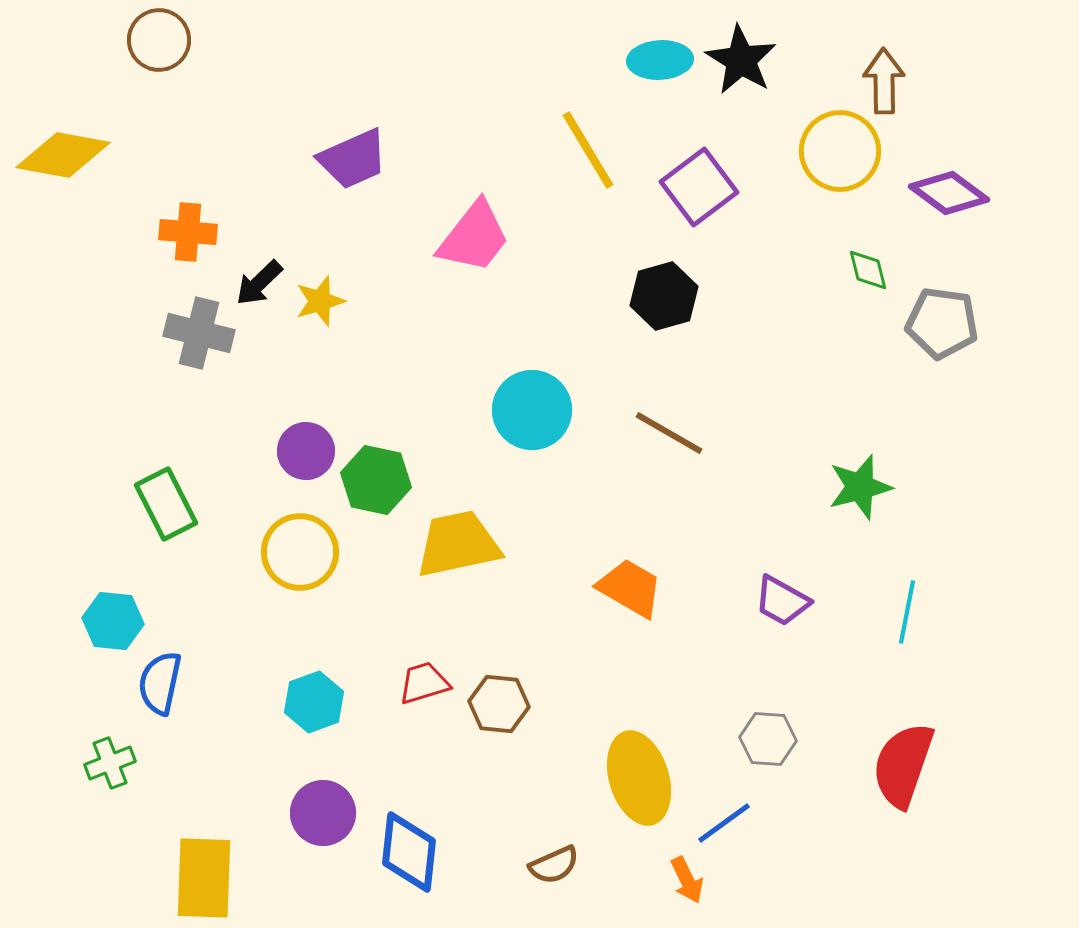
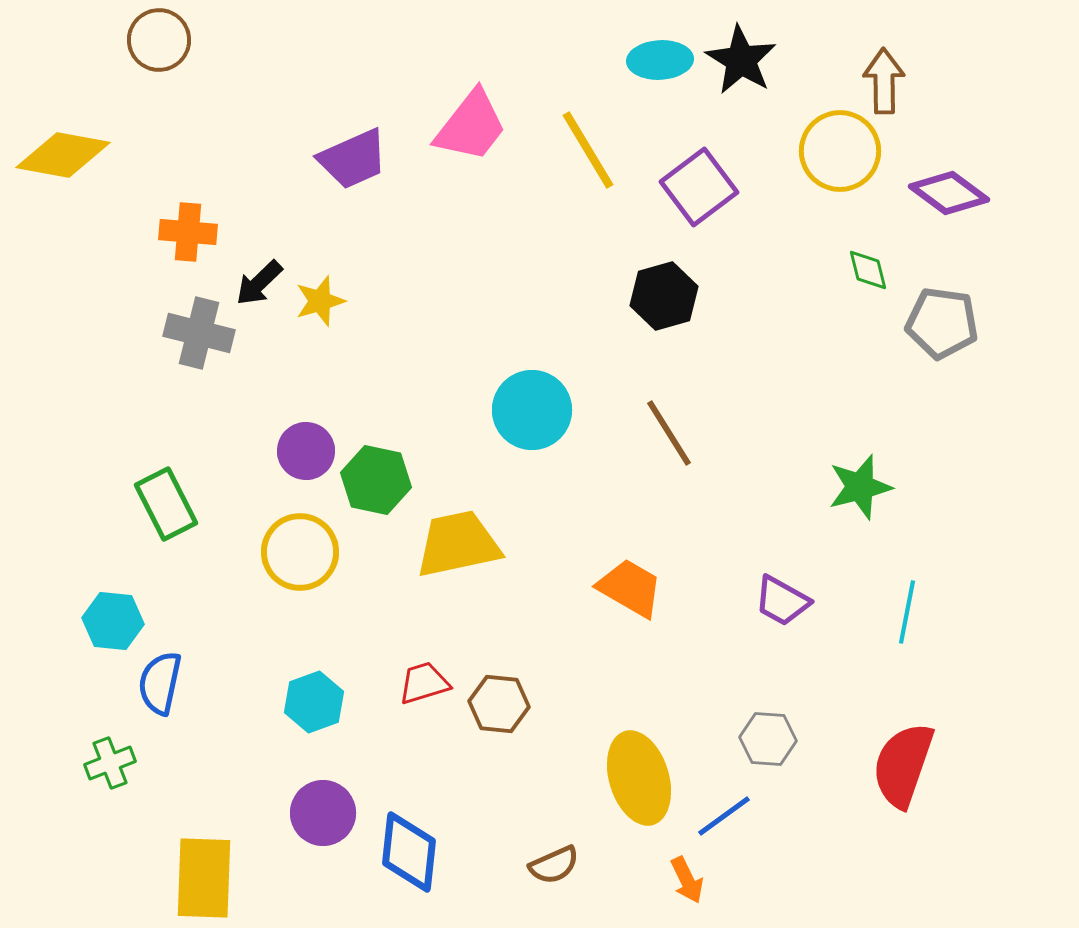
pink trapezoid at (474, 237): moved 3 px left, 111 px up
brown line at (669, 433): rotated 28 degrees clockwise
blue line at (724, 823): moved 7 px up
